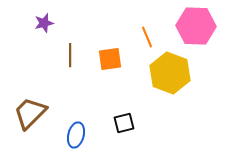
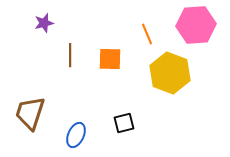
pink hexagon: moved 1 px up; rotated 6 degrees counterclockwise
orange line: moved 3 px up
orange square: rotated 10 degrees clockwise
brown trapezoid: rotated 27 degrees counterclockwise
blue ellipse: rotated 10 degrees clockwise
